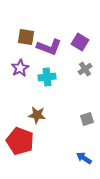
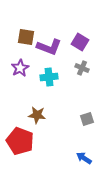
gray cross: moved 3 px left, 1 px up; rotated 32 degrees counterclockwise
cyan cross: moved 2 px right
